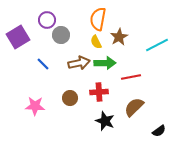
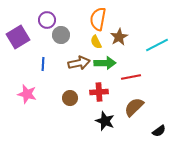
blue line: rotated 48 degrees clockwise
pink star: moved 8 px left, 12 px up; rotated 12 degrees clockwise
